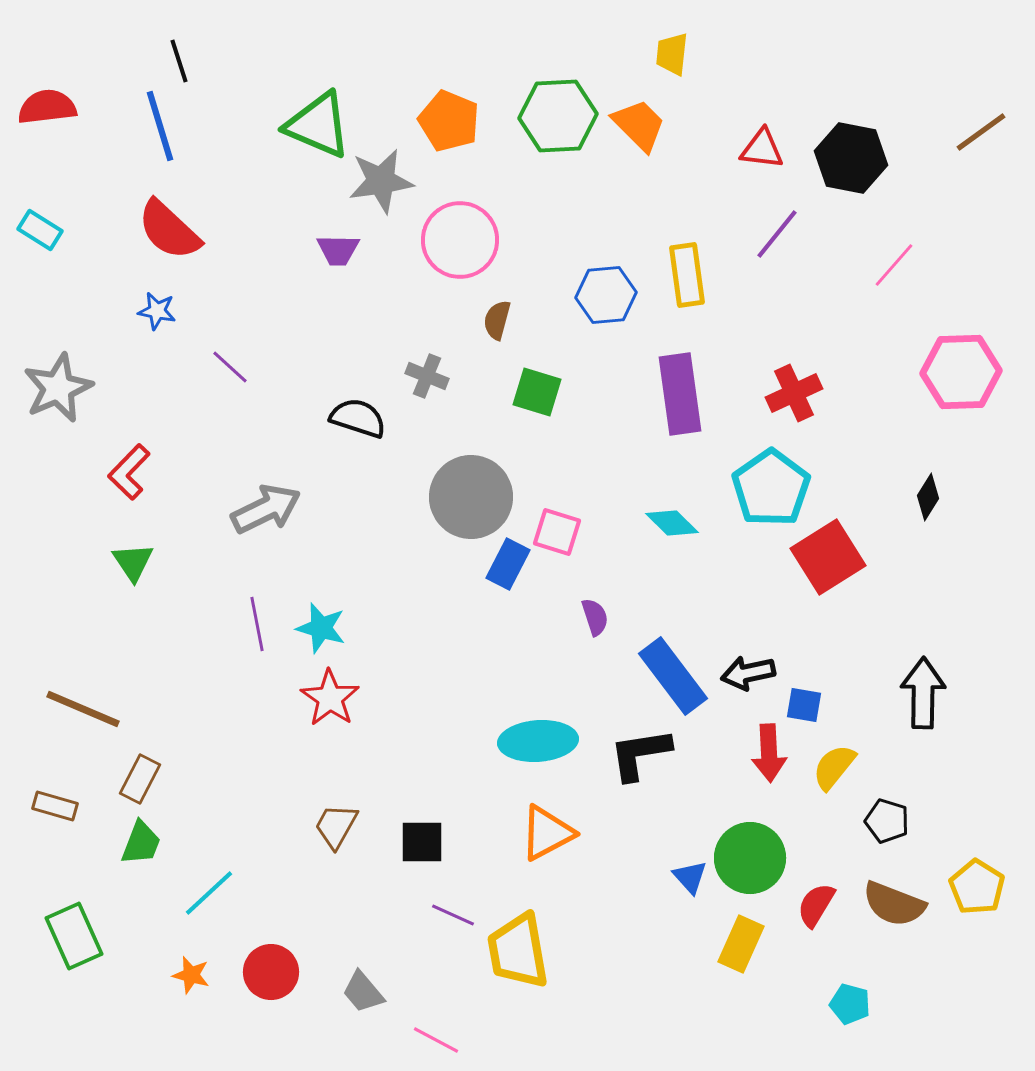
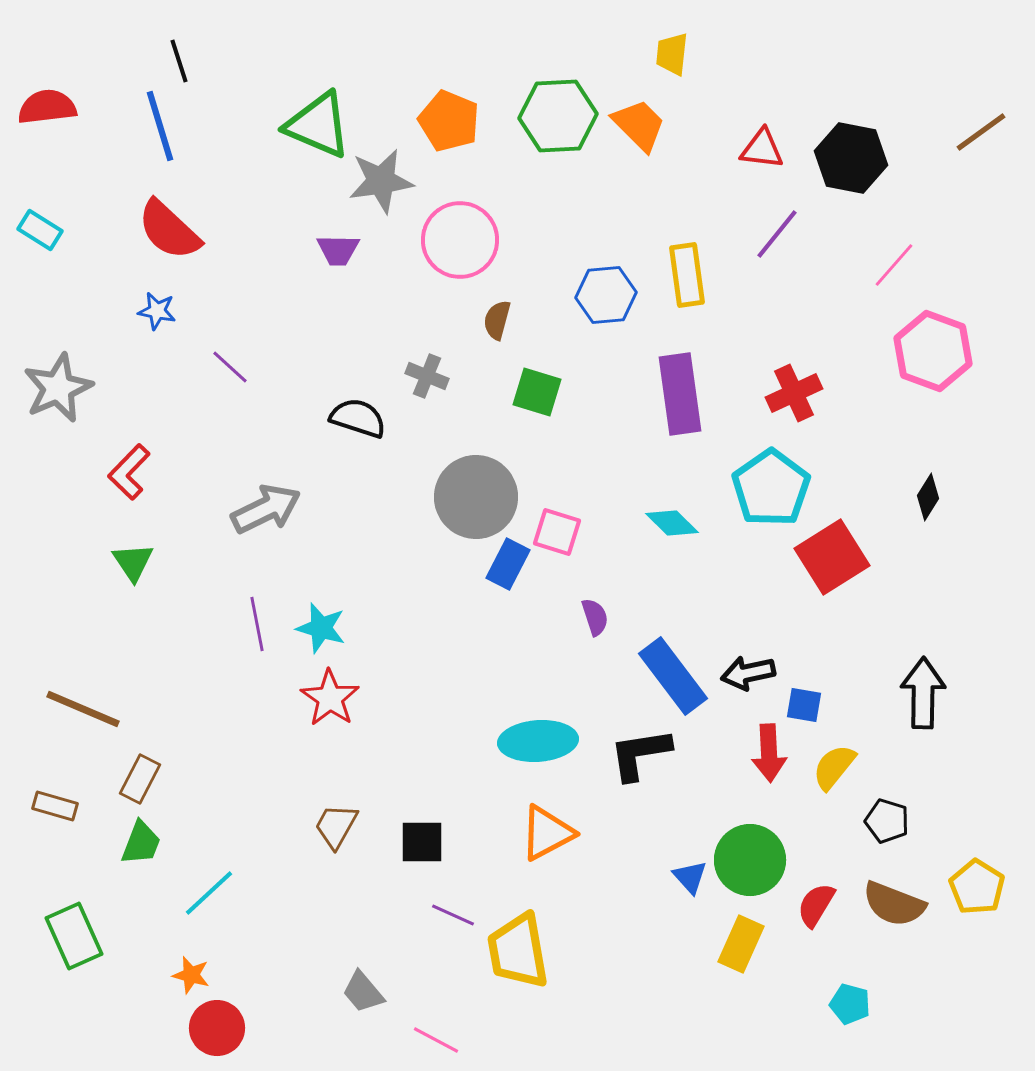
pink hexagon at (961, 372): moved 28 px left, 21 px up; rotated 22 degrees clockwise
gray circle at (471, 497): moved 5 px right
red square at (828, 557): moved 4 px right
green circle at (750, 858): moved 2 px down
red circle at (271, 972): moved 54 px left, 56 px down
